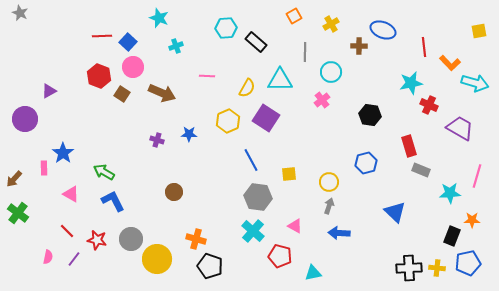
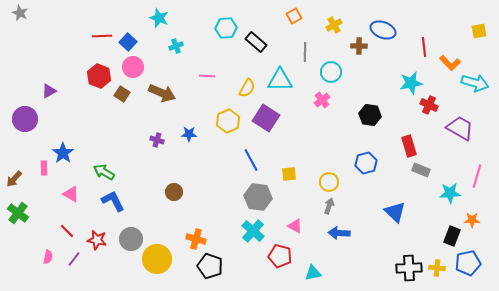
yellow cross at (331, 24): moved 3 px right, 1 px down
